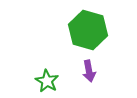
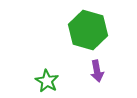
purple arrow: moved 8 px right
